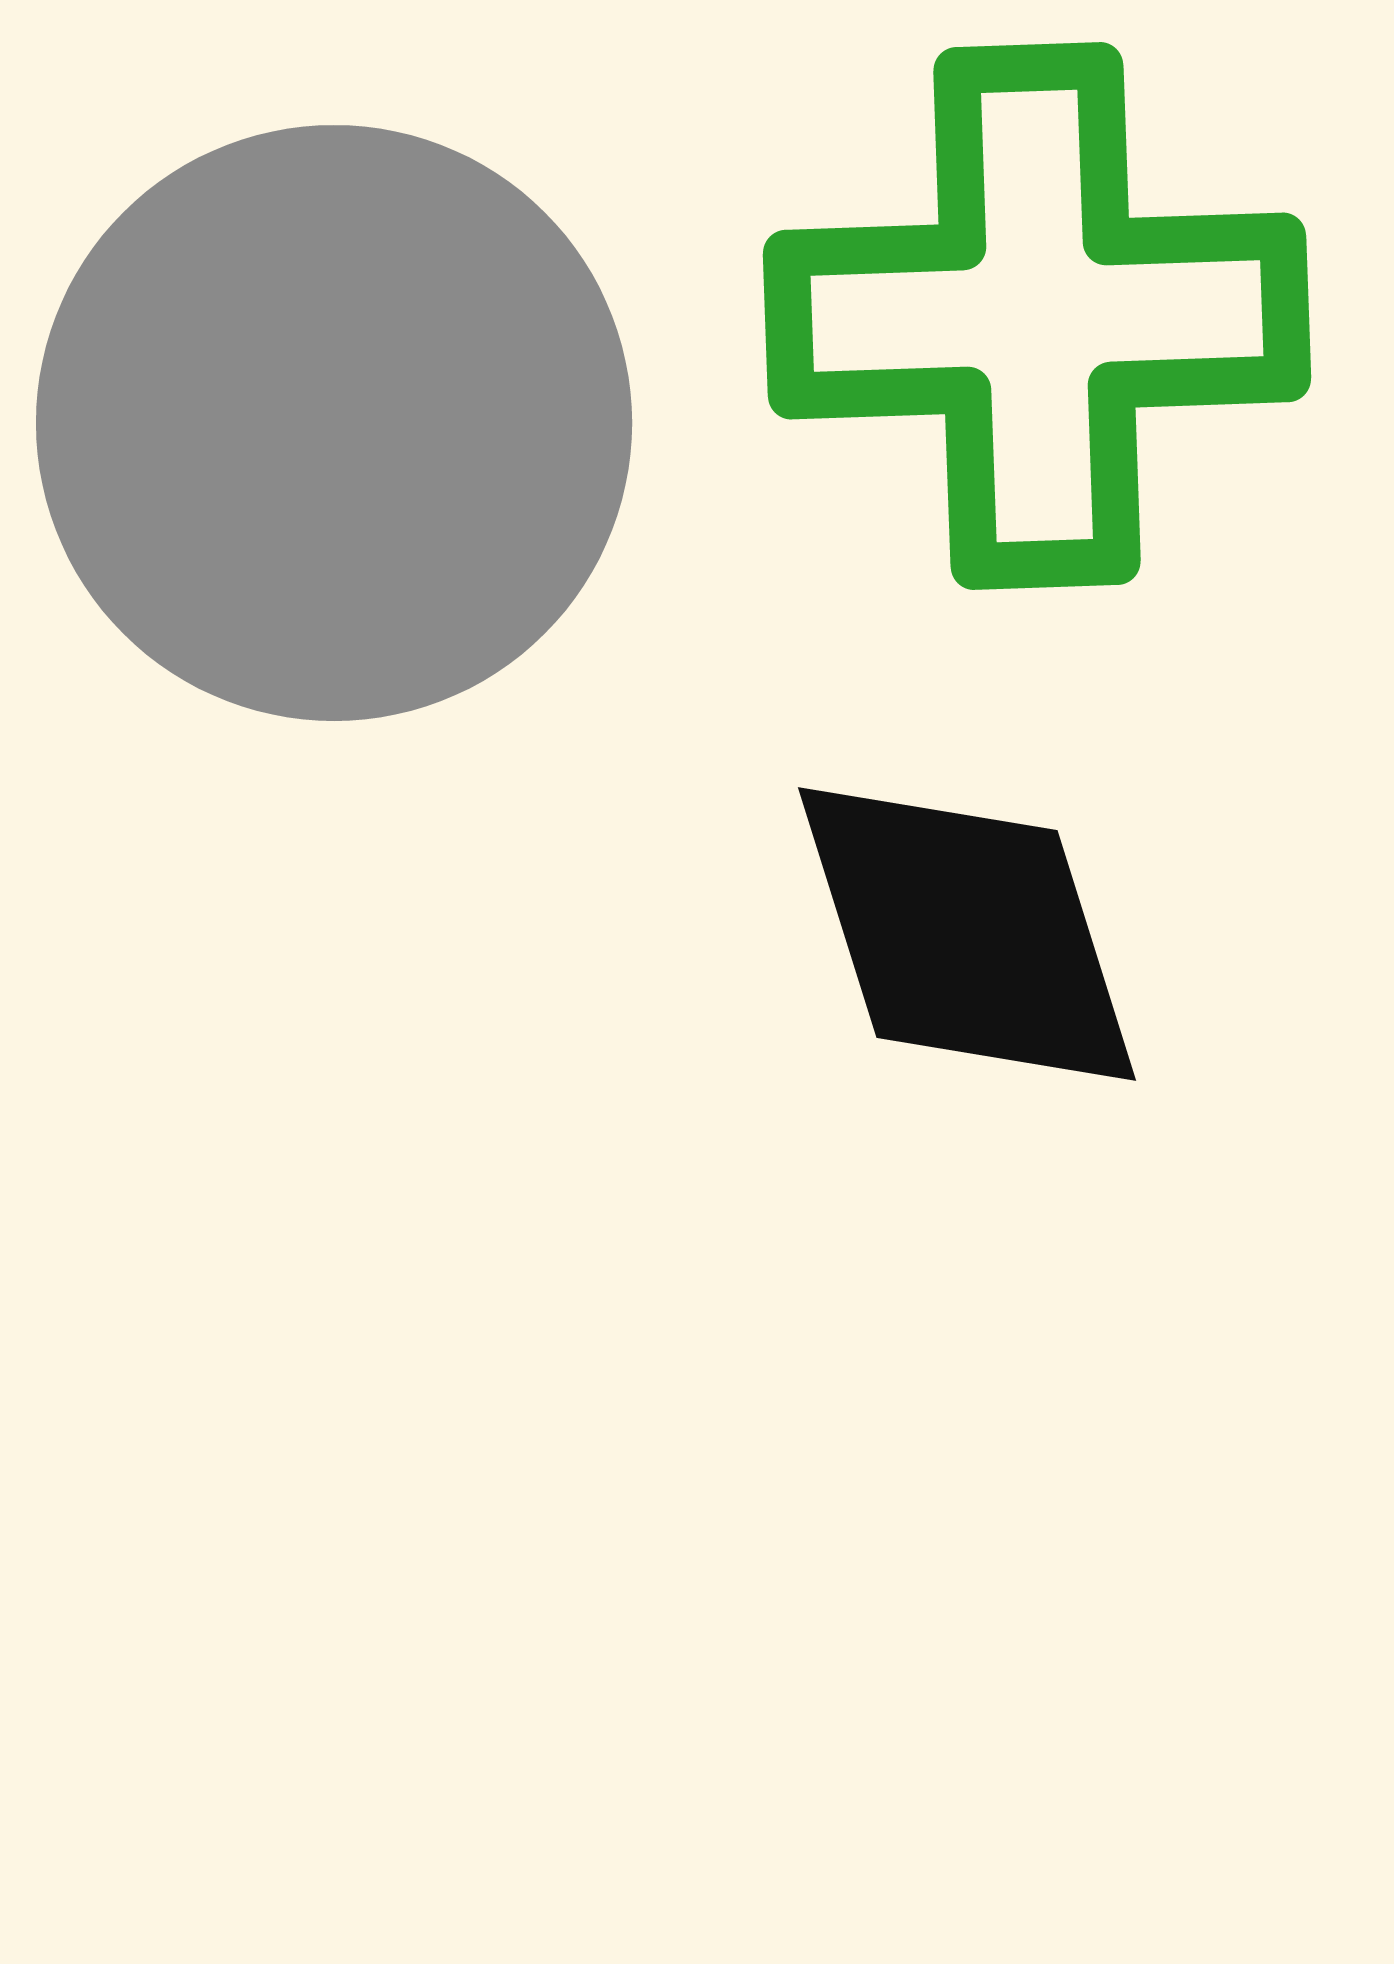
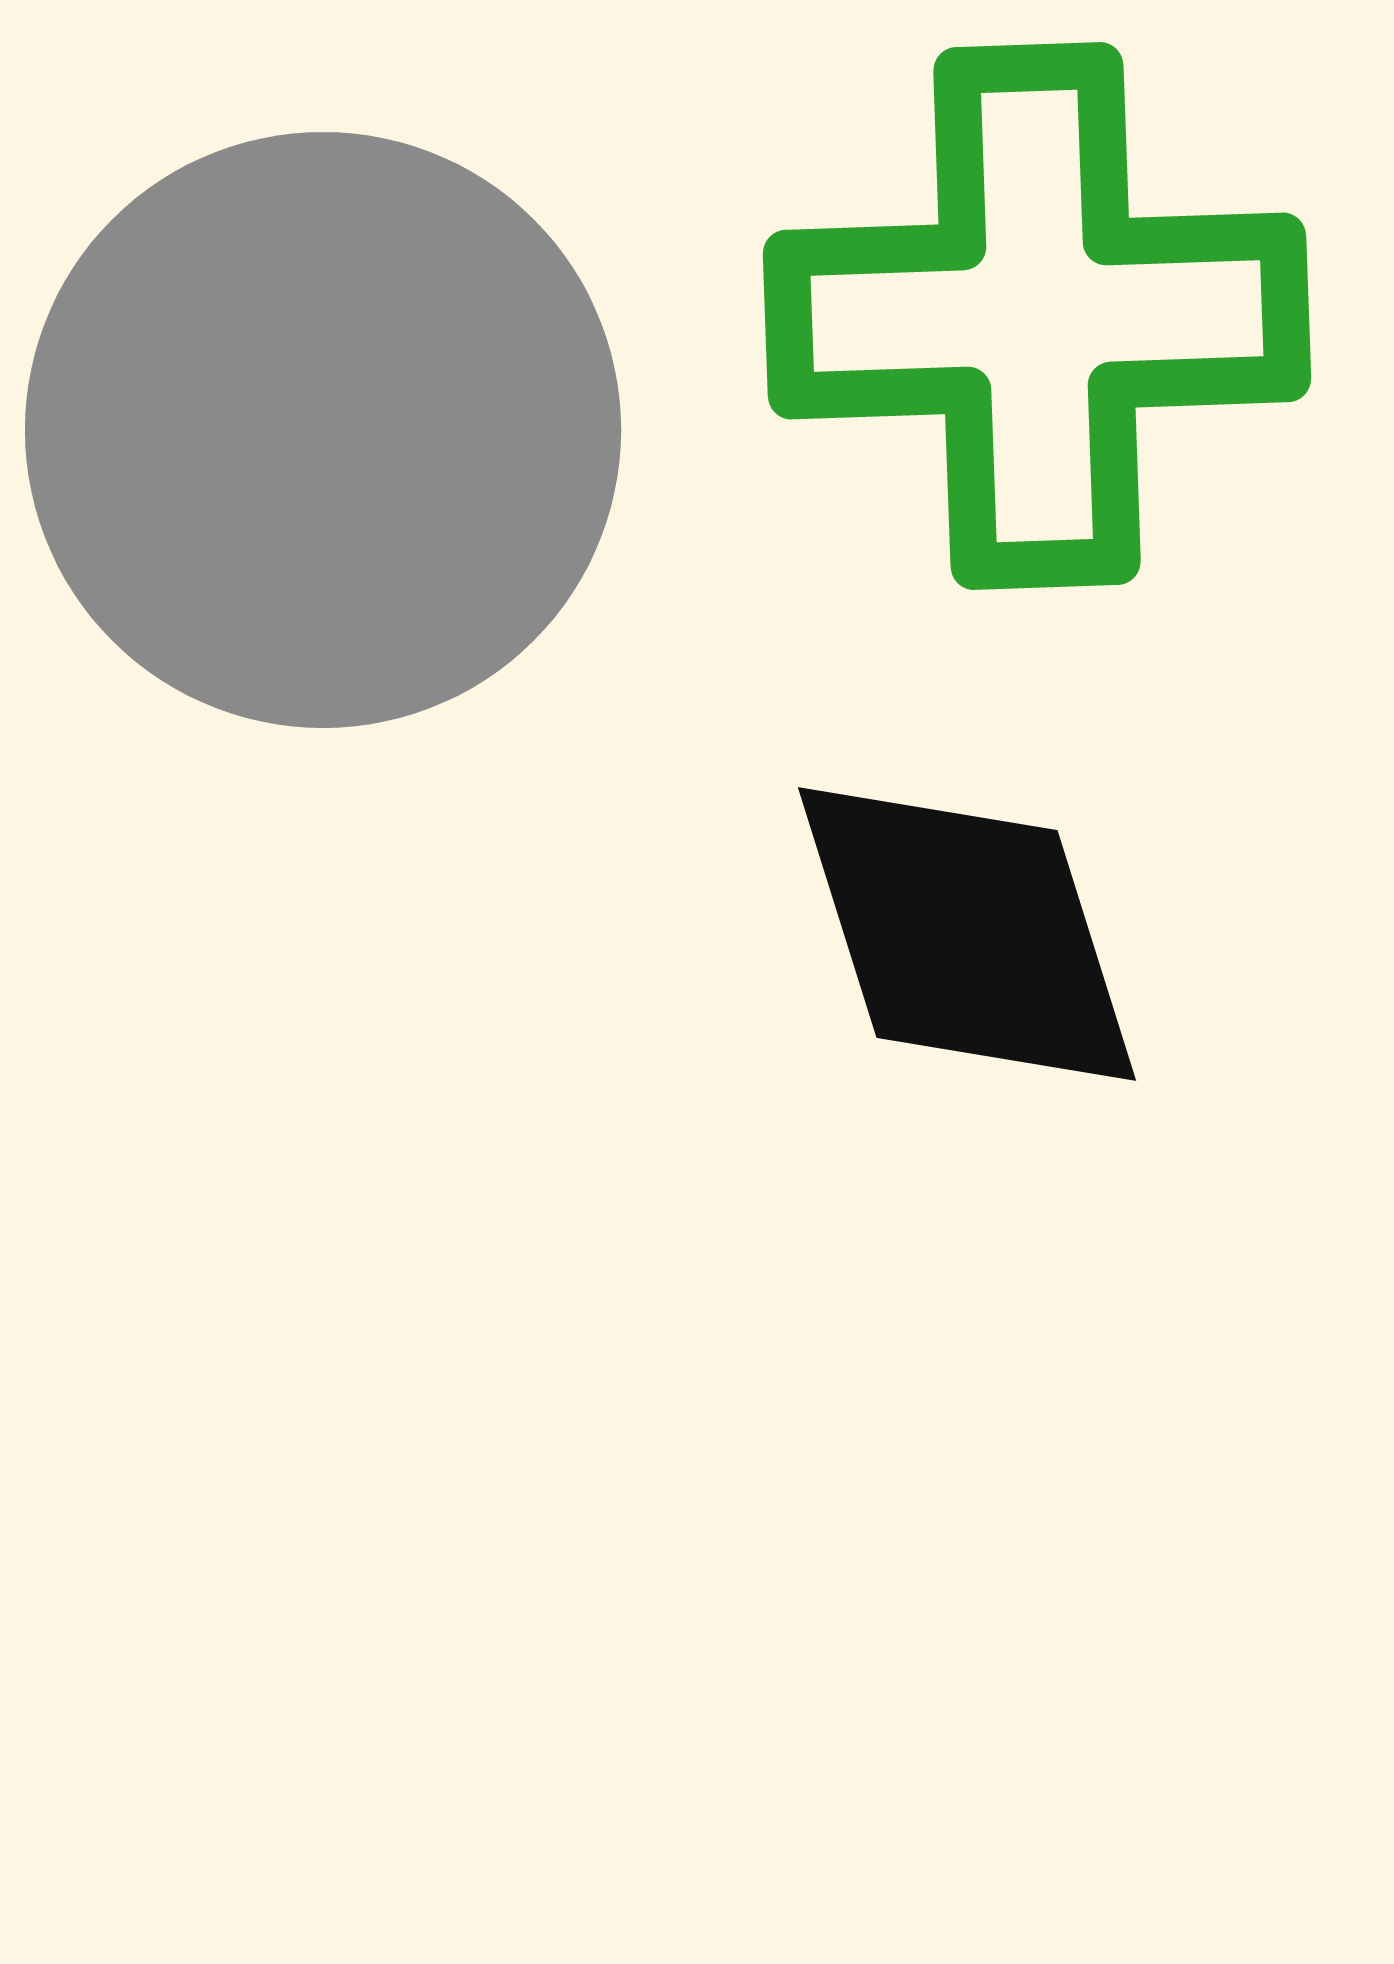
gray circle: moved 11 px left, 7 px down
